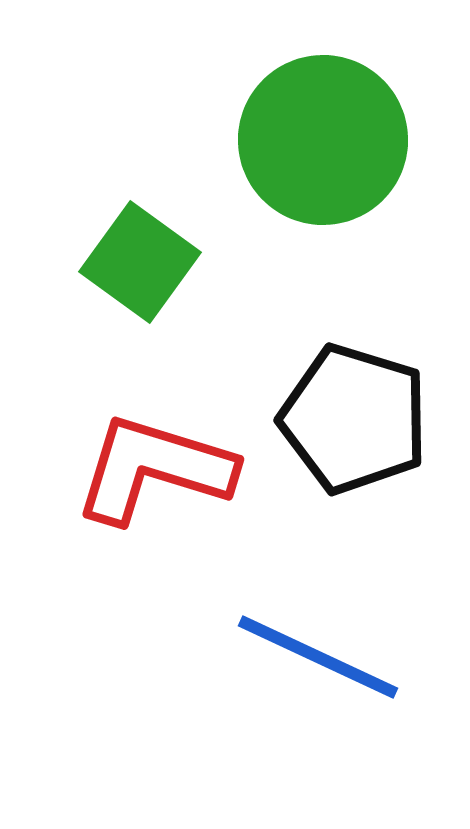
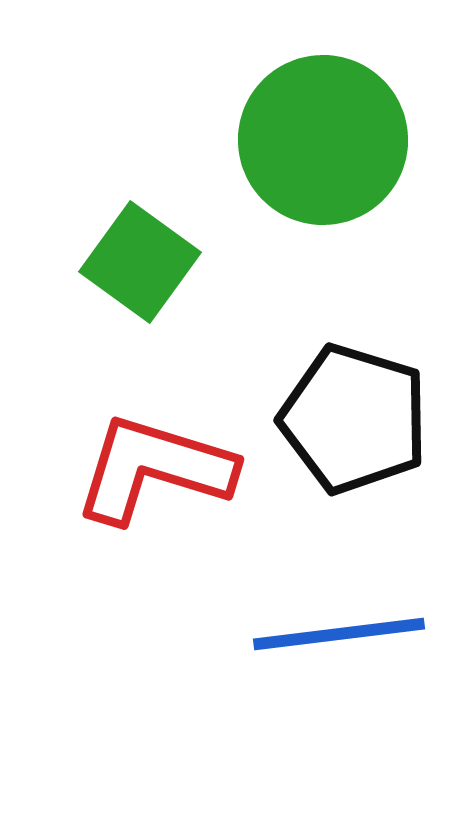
blue line: moved 21 px right, 23 px up; rotated 32 degrees counterclockwise
